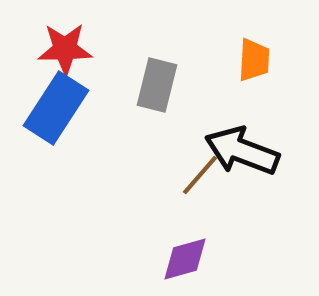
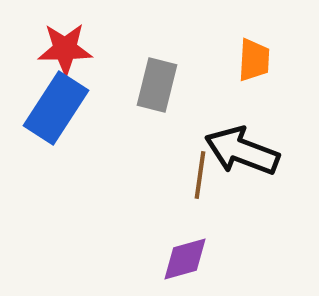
brown line: rotated 33 degrees counterclockwise
